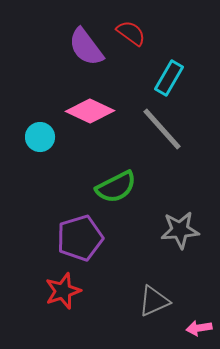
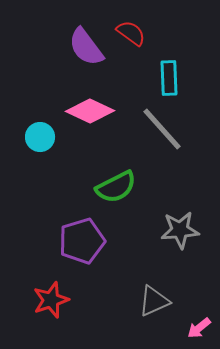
cyan rectangle: rotated 32 degrees counterclockwise
purple pentagon: moved 2 px right, 3 px down
red star: moved 12 px left, 9 px down
pink arrow: rotated 30 degrees counterclockwise
